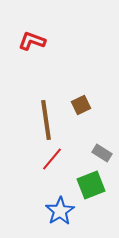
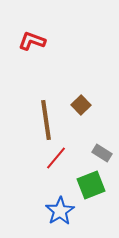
brown square: rotated 18 degrees counterclockwise
red line: moved 4 px right, 1 px up
